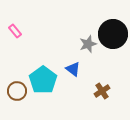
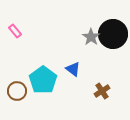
gray star: moved 3 px right, 7 px up; rotated 18 degrees counterclockwise
